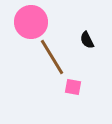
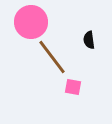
black semicircle: moved 2 px right; rotated 18 degrees clockwise
brown line: rotated 6 degrees counterclockwise
